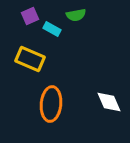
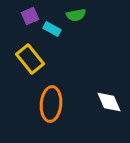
yellow rectangle: rotated 28 degrees clockwise
